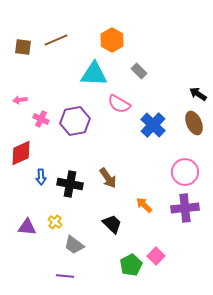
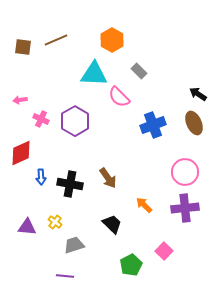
pink semicircle: moved 7 px up; rotated 15 degrees clockwise
purple hexagon: rotated 20 degrees counterclockwise
blue cross: rotated 25 degrees clockwise
gray trapezoid: rotated 125 degrees clockwise
pink square: moved 8 px right, 5 px up
